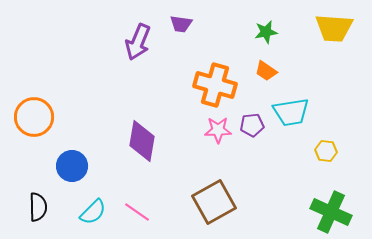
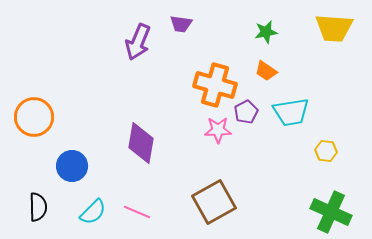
purple pentagon: moved 6 px left, 13 px up; rotated 20 degrees counterclockwise
purple diamond: moved 1 px left, 2 px down
pink line: rotated 12 degrees counterclockwise
